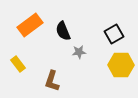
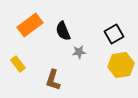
yellow hexagon: rotated 10 degrees counterclockwise
brown L-shape: moved 1 px right, 1 px up
